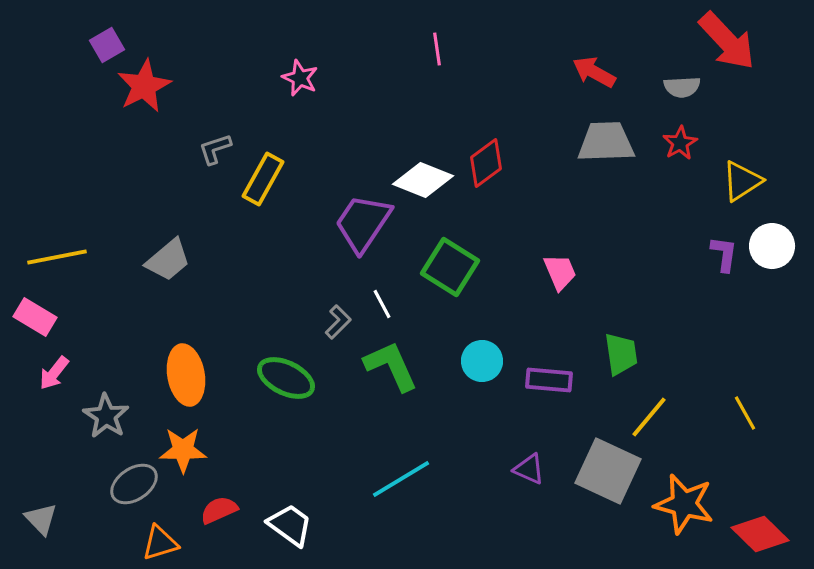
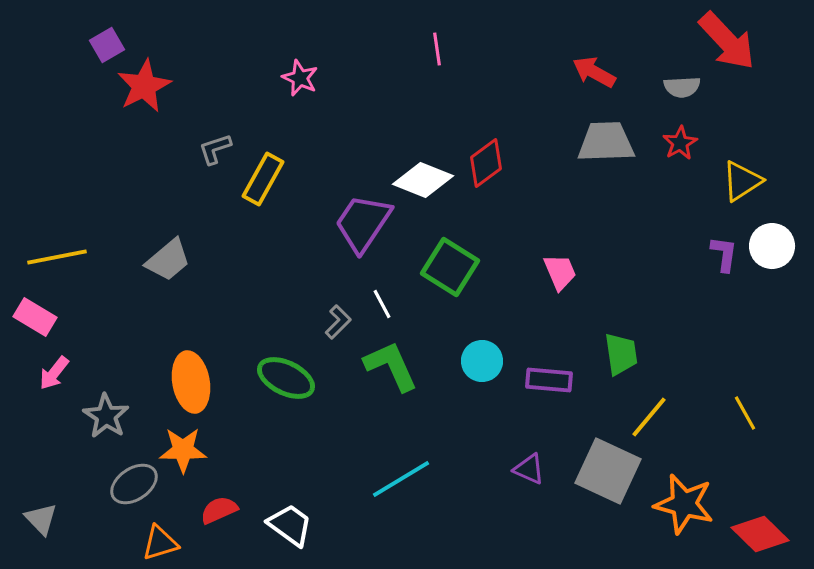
orange ellipse at (186, 375): moved 5 px right, 7 px down
